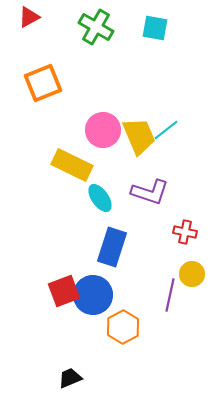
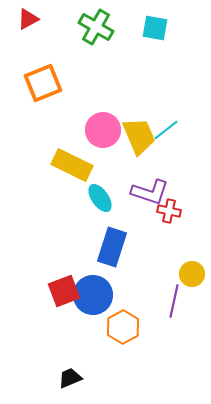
red triangle: moved 1 px left, 2 px down
red cross: moved 16 px left, 21 px up
purple line: moved 4 px right, 6 px down
